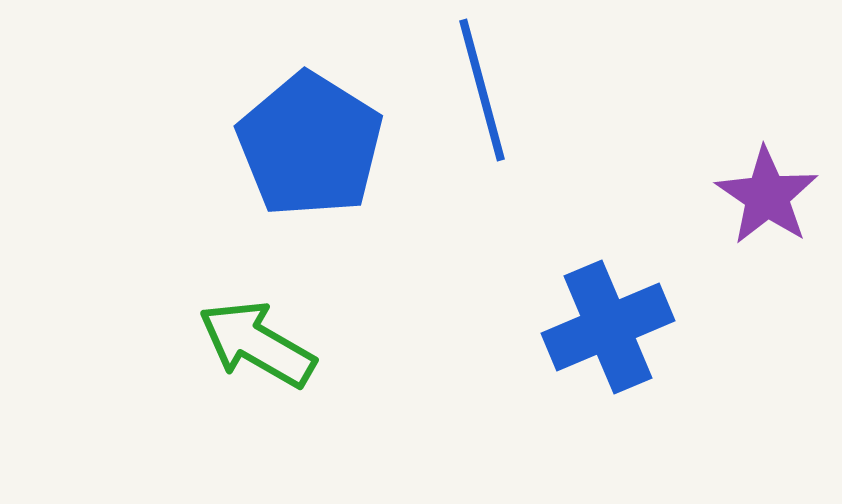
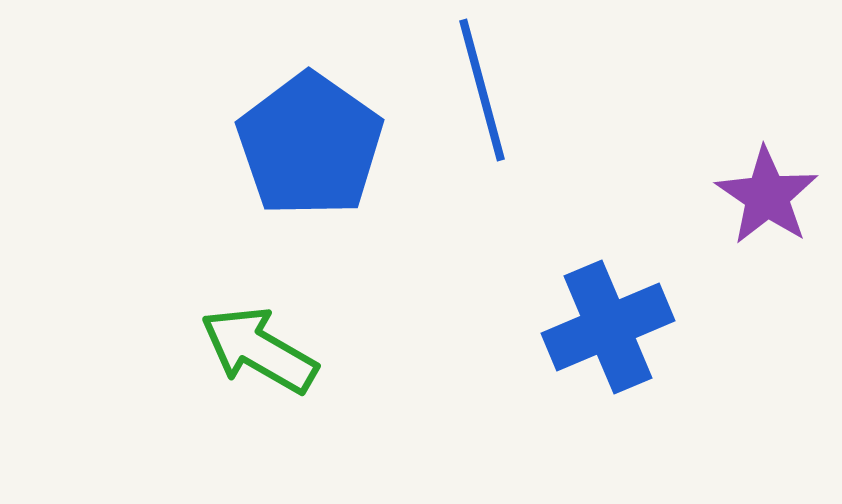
blue pentagon: rotated 3 degrees clockwise
green arrow: moved 2 px right, 6 px down
